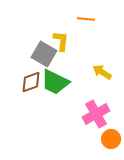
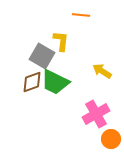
orange line: moved 5 px left, 4 px up
gray square: moved 2 px left, 2 px down
yellow arrow: moved 1 px up
brown diamond: moved 1 px right
